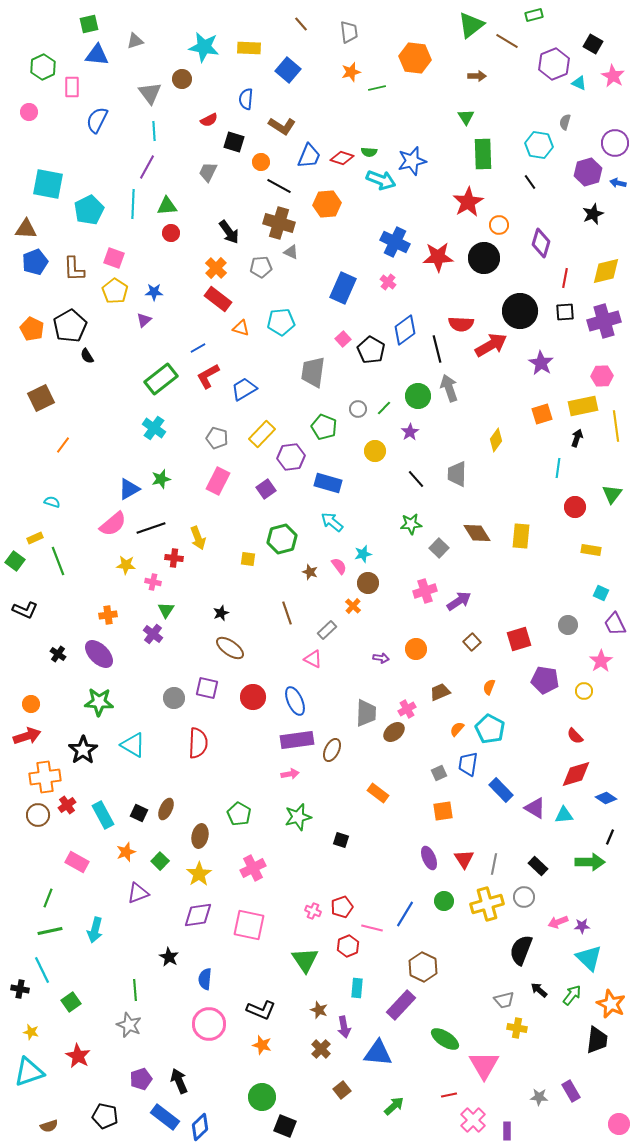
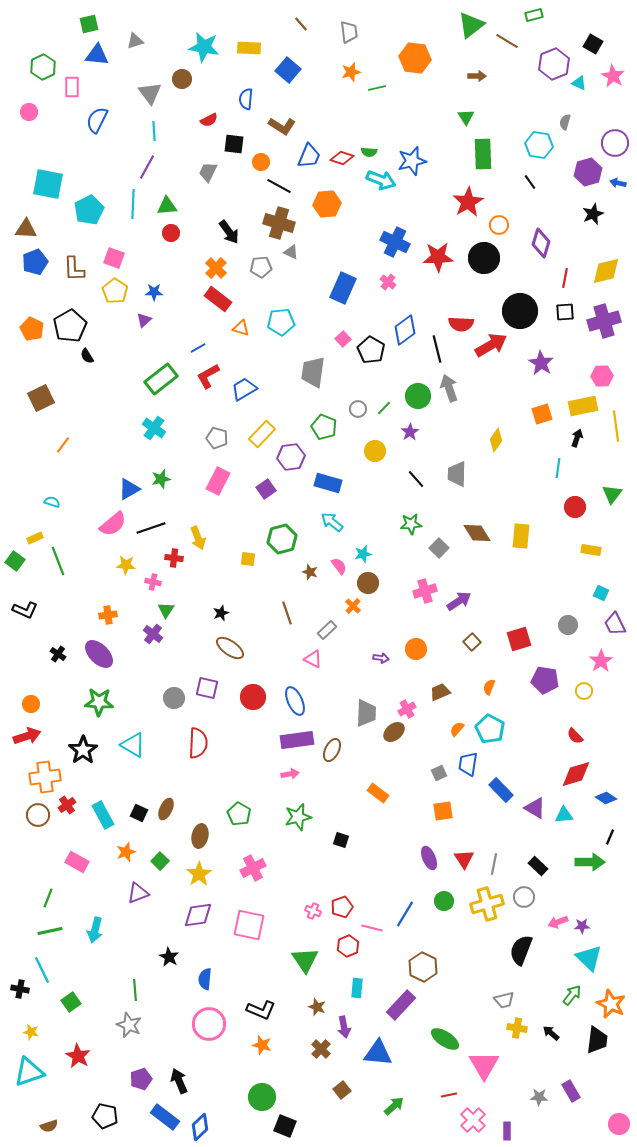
black square at (234, 142): moved 2 px down; rotated 10 degrees counterclockwise
black arrow at (539, 990): moved 12 px right, 43 px down
brown star at (319, 1010): moved 2 px left, 3 px up
